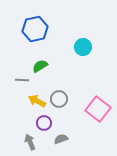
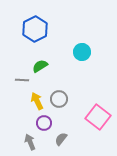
blue hexagon: rotated 15 degrees counterclockwise
cyan circle: moved 1 px left, 5 px down
yellow arrow: rotated 36 degrees clockwise
pink square: moved 8 px down
gray semicircle: rotated 32 degrees counterclockwise
